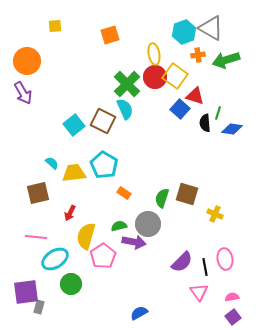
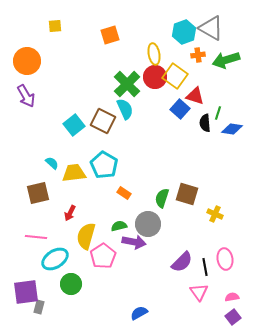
purple arrow at (23, 93): moved 3 px right, 3 px down
